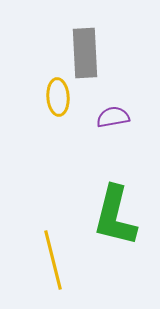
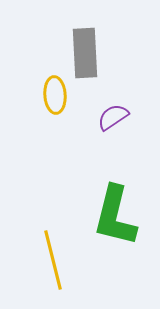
yellow ellipse: moved 3 px left, 2 px up
purple semicircle: rotated 24 degrees counterclockwise
